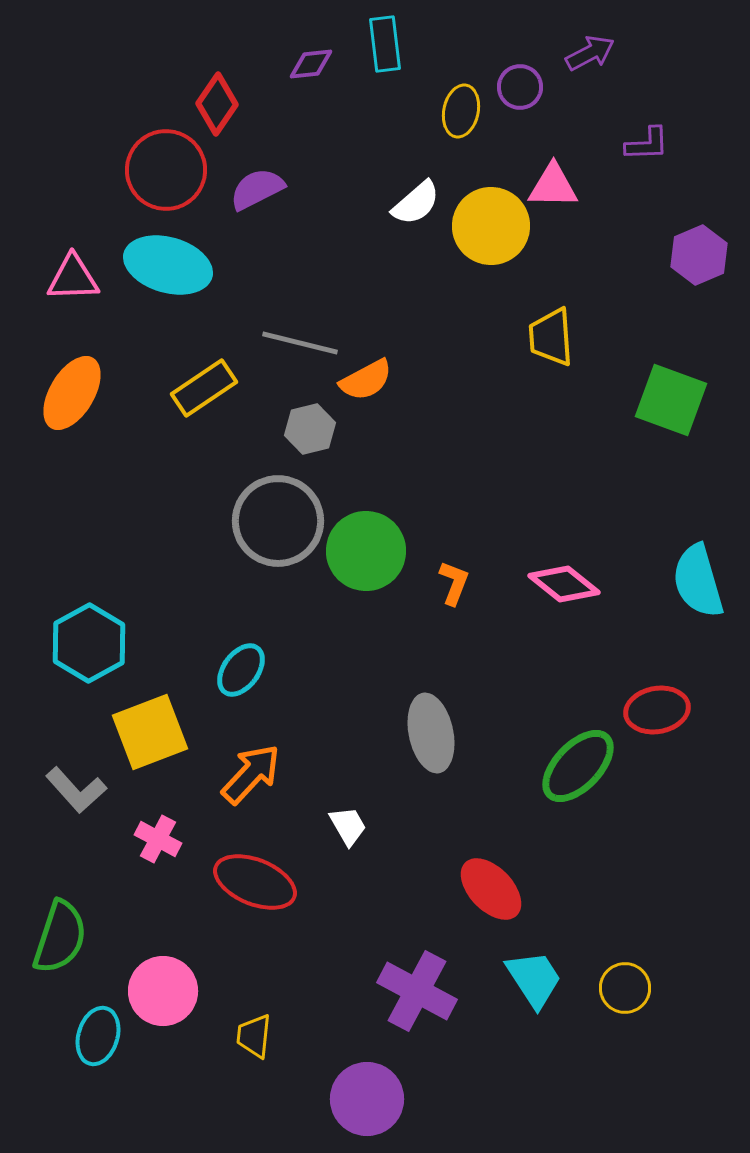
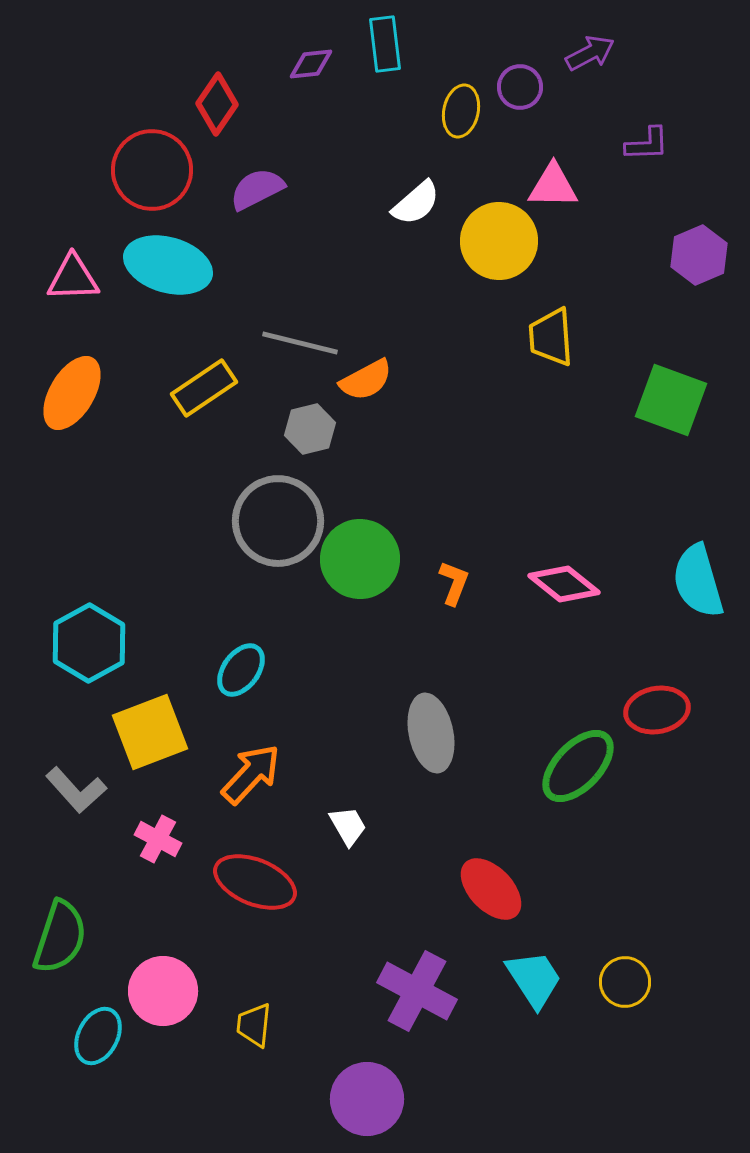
red circle at (166, 170): moved 14 px left
yellow circle at (491, 226): moved 8 px right, 15 px down
green circle at (366, 551): moved 6 px left, 8 px down
yellow circle at (625, 988): moved 6 px up
cyan ellipse at (98, 1036): rotated 10 degrees clockwise
yellow trapezoid at (254, 1036): moved 11 px up
